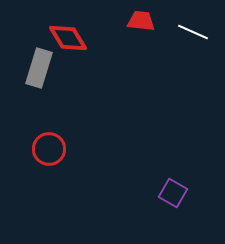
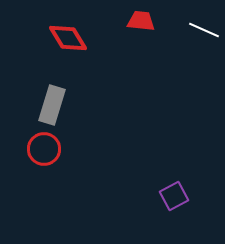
white line: moved 11 px right, 2 px up
gray rectangle: moved 13 px right, 37 px down
red circle: moved 5 px left
purple square: moved 1 px right, 3 px down; rotated 32 degrees clockwise
